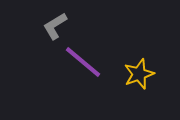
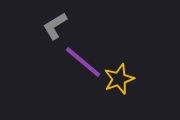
yellow star: moved 20 px left, 5 px down
